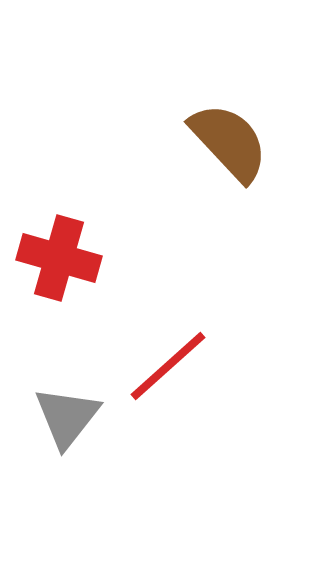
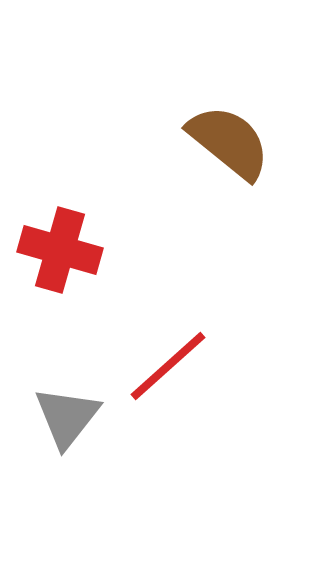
brown semicircle: rotated 8 degrees counterclockwise
red cross: moved 1 px right, 8 px up
